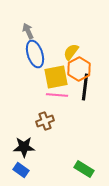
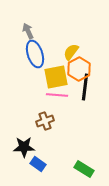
blue rectangle: moved 17 px right, 6 px up
